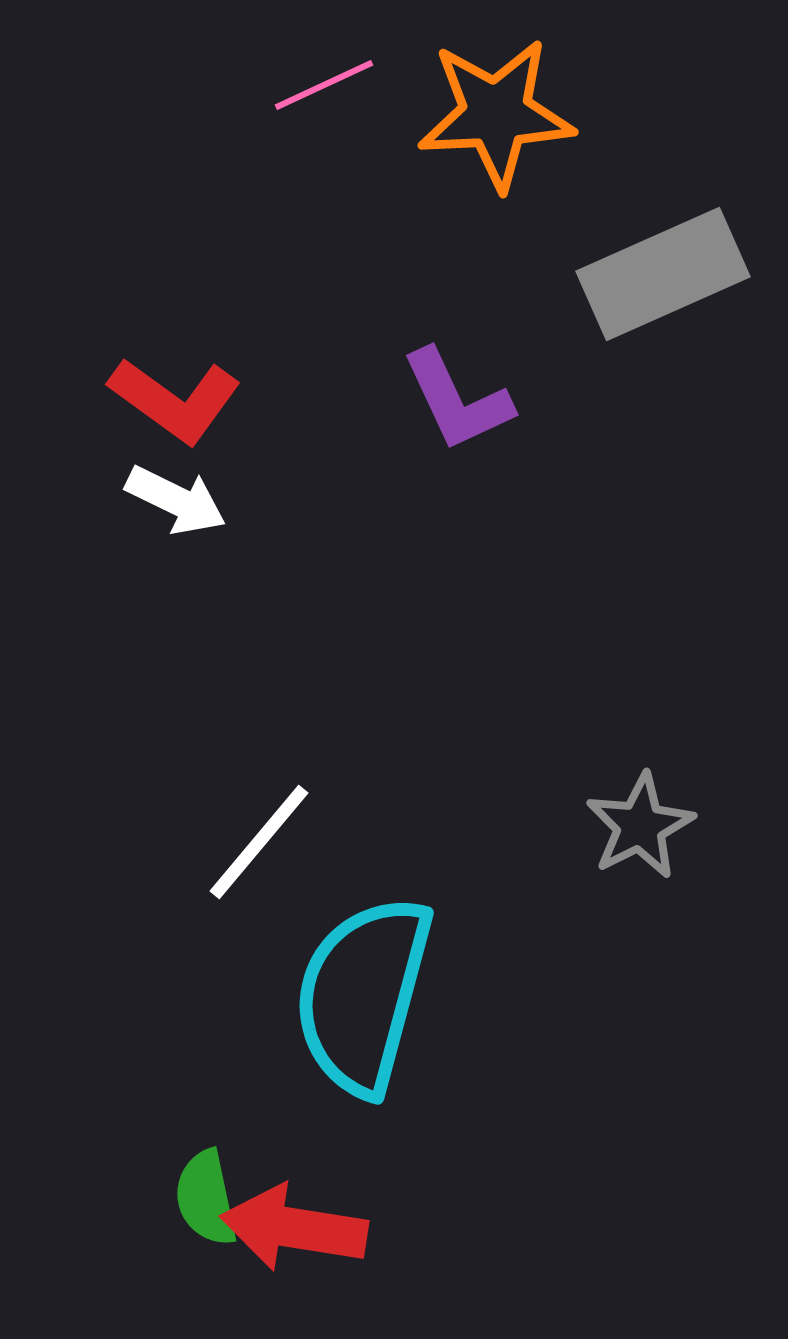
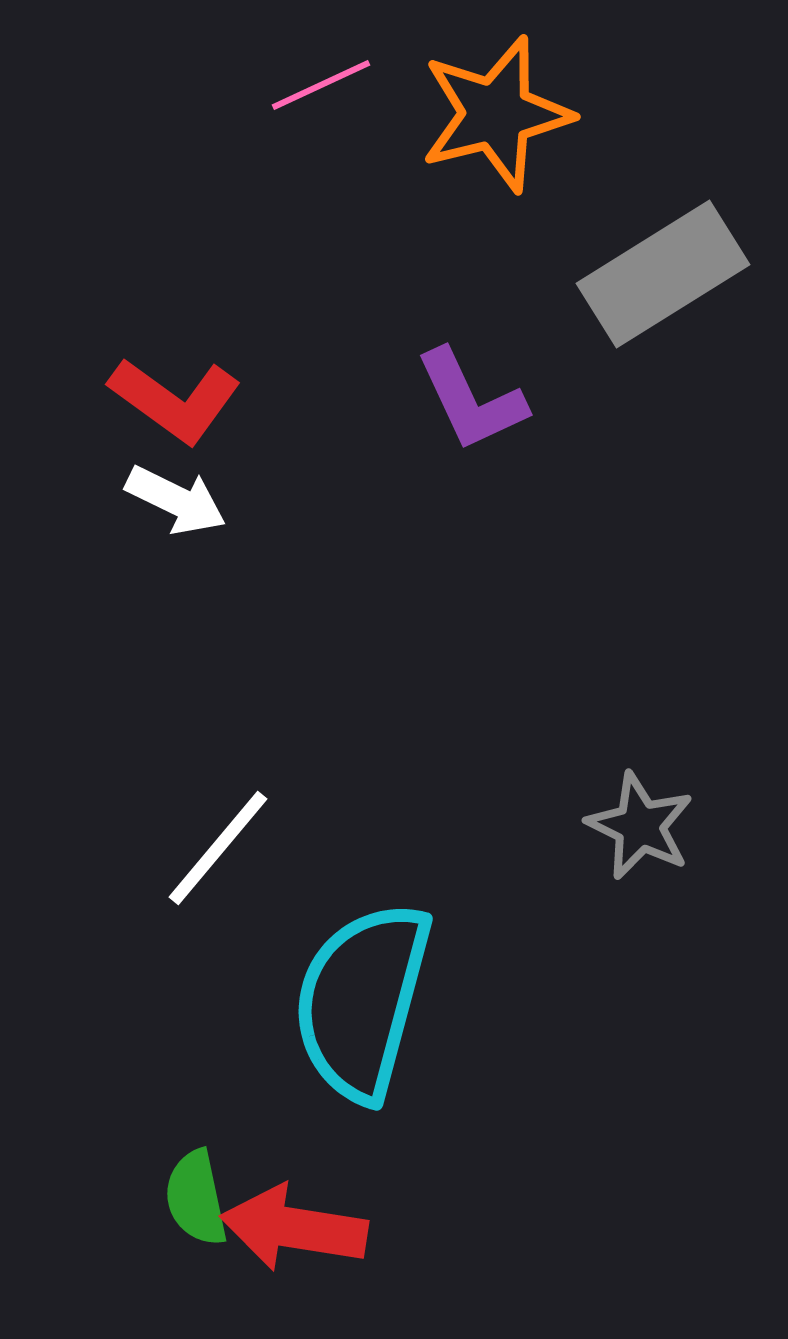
pink line: moved 3 px left
orange star: rotated 11 degrees counterclockwise
gray rectangle: rotated 8 degrees counterclockwise
purple L-shape: moved 14 px right
gray star: rotated 19 degrees counterclockwise
white line: moved 41 px left, 6 px down
cyan semicircle: moved 1 px left, 6 px down
green semicircle: moved 10 px left
